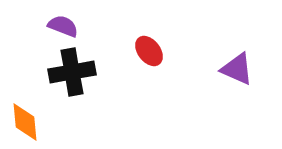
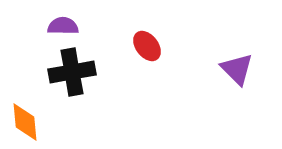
purple semicircle: rotated 20 degrees counterclockwise
red ellipse: moved 2 px left, 5 px up
purple triangle: rotated 21 degrees clockwise
